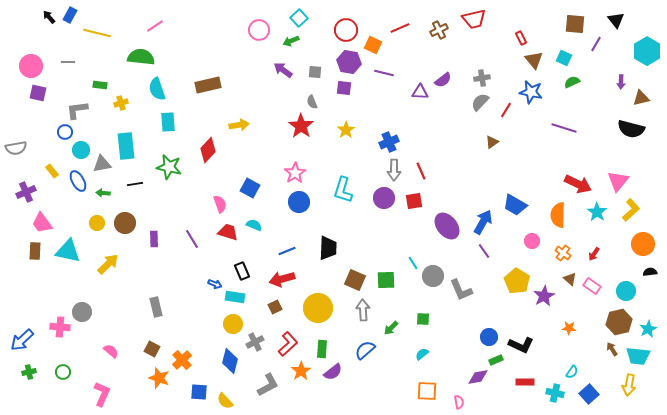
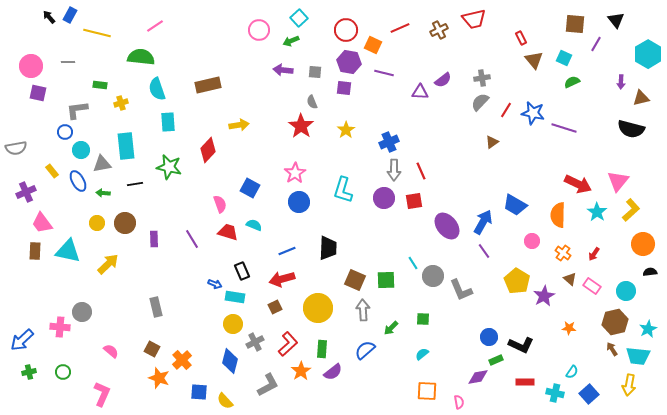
cyan hexagon at (647, 51): moved 1 px right, 3 px down
purple arrow at (283, 70): rotated 30 degrees counterclockwise
blue star at (531, 92): moved 2 px right, 21 px down
brown hexagon at (619, 322): moved 4 px left
